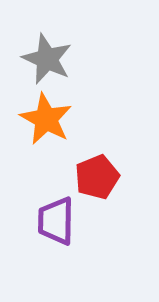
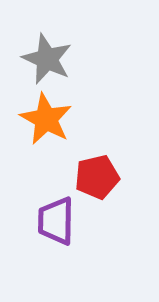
red pentagon: rotated 9 degrees clockwise
